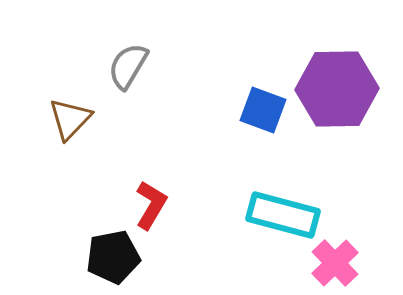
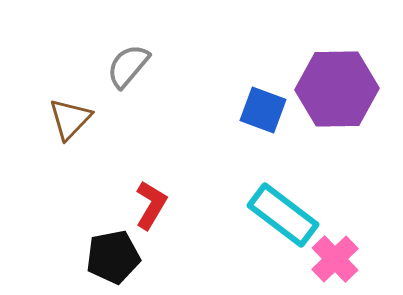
gray semicircle: rotated 9 degrees clockwise
cyan rectangle: rotated 22 degrees clockwise
pink cross: moved 4 px up
